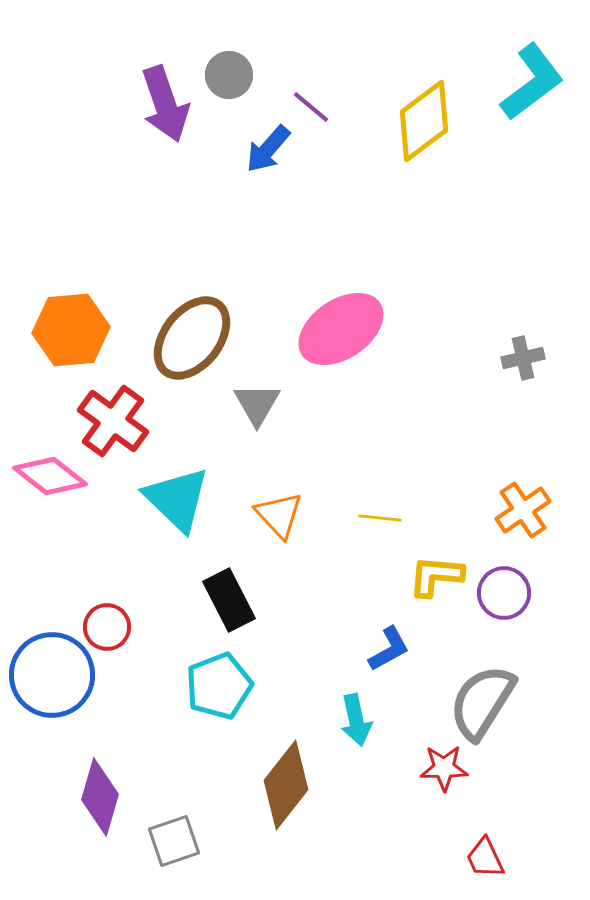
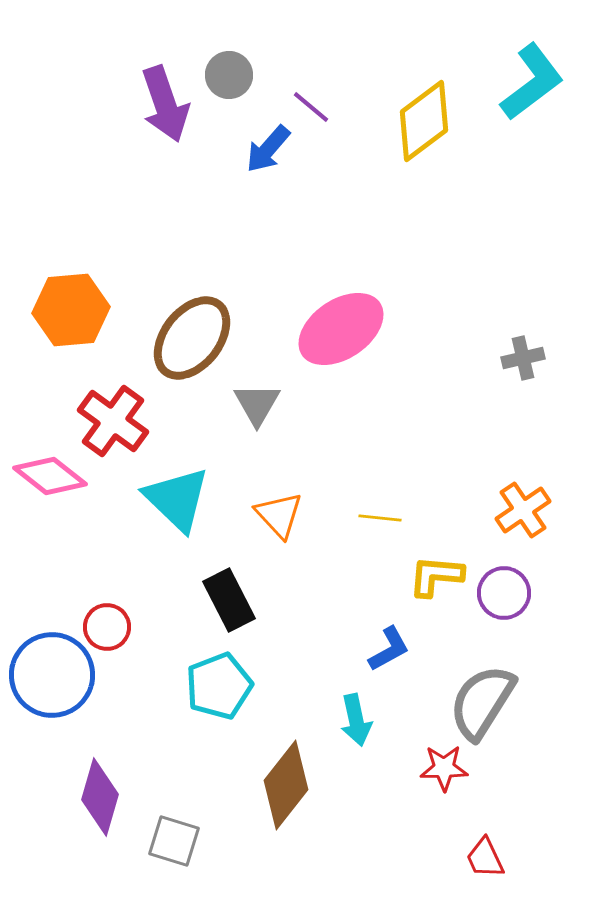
orange hexagon: moved 20 px up
gray square: rotated 36 degrees clockwise
